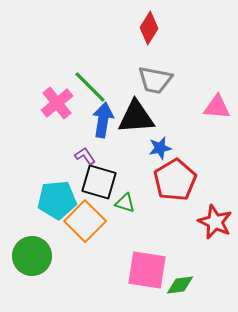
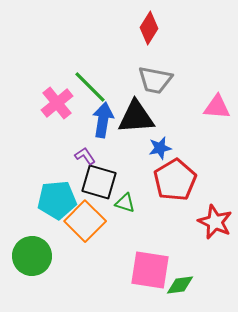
pink square: moved 3 px right
